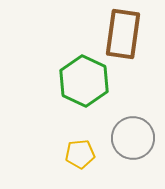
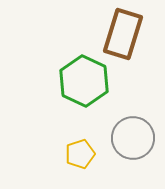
brown rectangle: rotated 9 degrees clockwise
yellow pentagon: rotated 12 degrees counterclockwise
